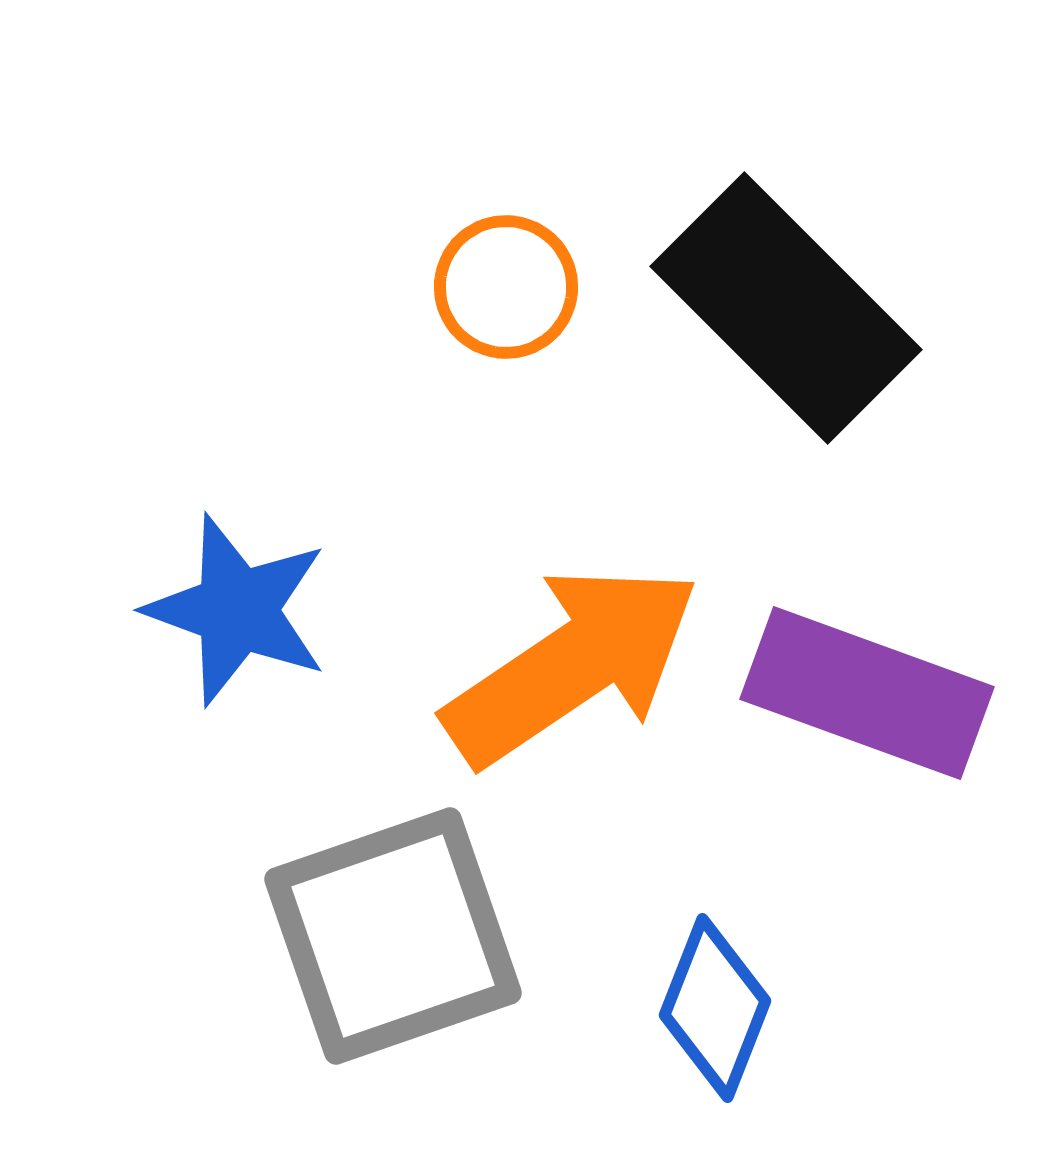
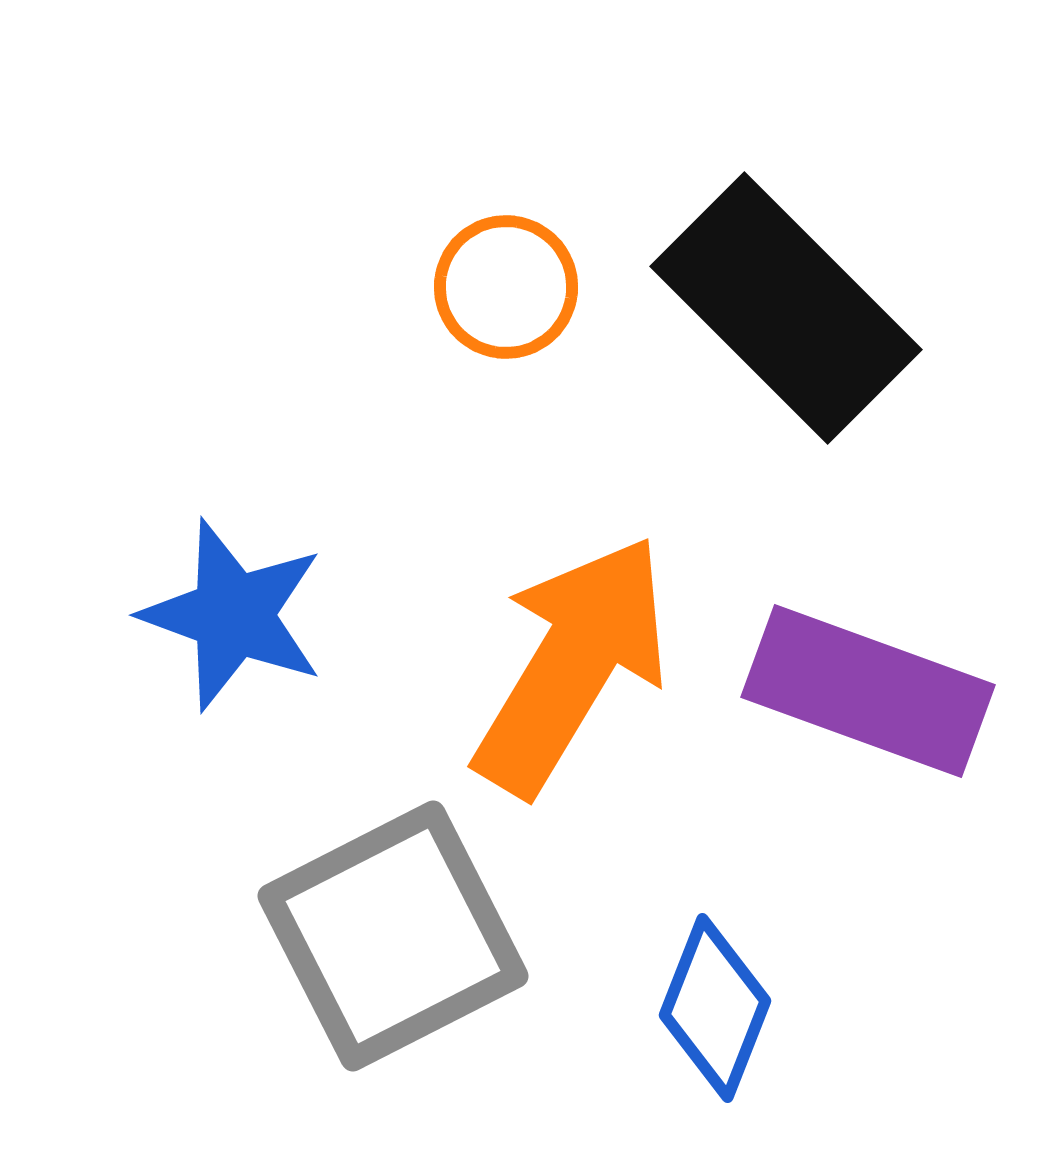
blue star: moved 4 px left, 5 px down
orange arrow: rotated 25 degrees counterclockwise
purple rectangle: moved 1 px right, 2 px up
gray square: rotated 8 degrees counterclockwise
